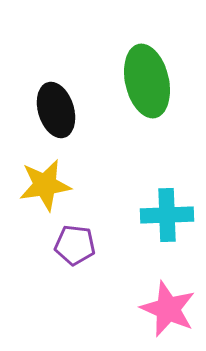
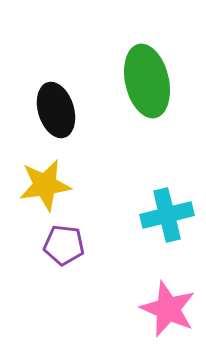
cyan cross: rotated 12 degrees counterclockwise
purple pentagon: moved 11 px left
